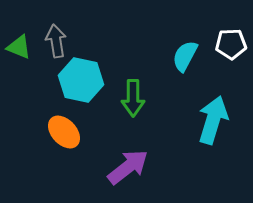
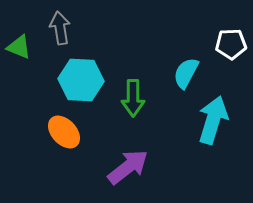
gray arrow: moved 4 px right, 13 px up
cyan semicircle: moved 1 px right, 17 px down
cyan hexagon: rotated 9 degrees counterclockwise
